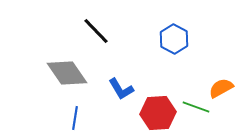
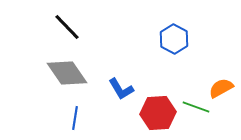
black line: moved 29 px left, 4 px up
